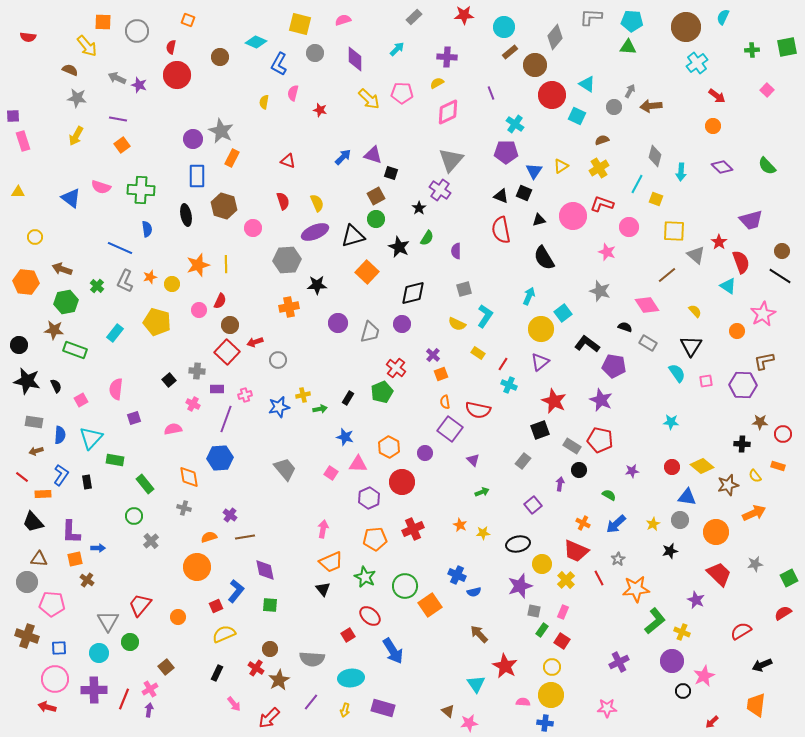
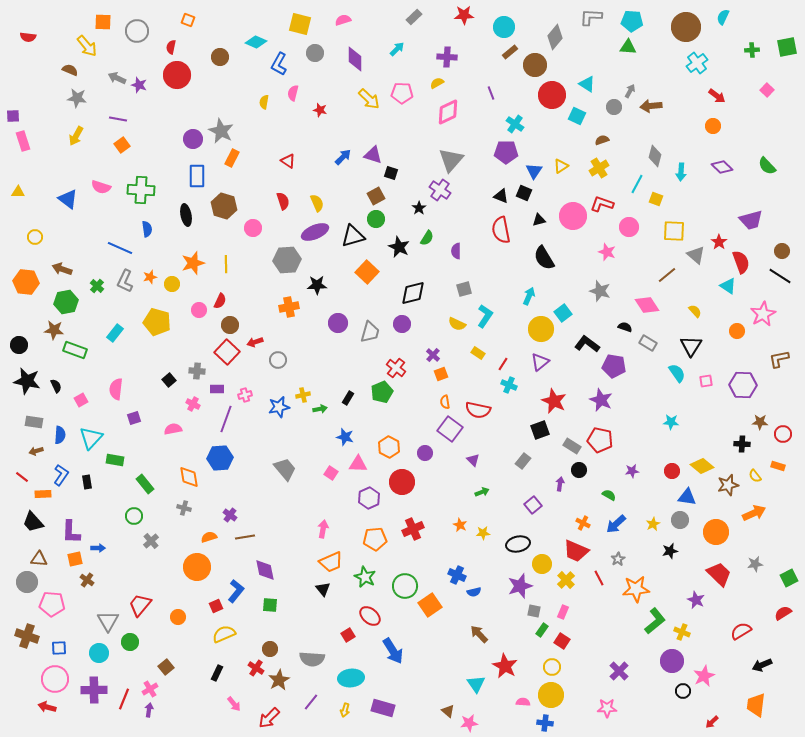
red triangle at (288, 161): rotated 14 degrees clockwise
blue triangle at (71, 198): moved 3 px left, 1 px down
orange star at (198, 265): moved 5 px left, 2 px up
brown L-shape at (764, 361): moved 15 px right, 2 px up
red circle at (672, 467): moved 4 px down
purple cross at (619, 662): moved 9 px down; rotated 18 degrees counterclockwise
